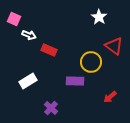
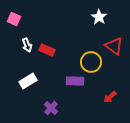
white arrow: moved 2 px left, 10 px down; rotated 48 degrees clockwise
red rectangle: moved 2 px left
